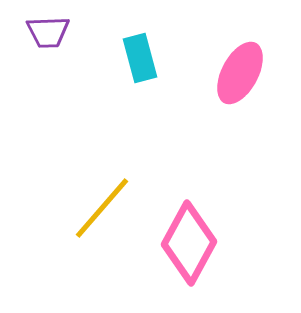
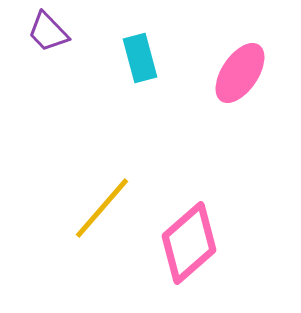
purple trapezoid: rotated 48 degrees clockwise
pink ellipse: rotated 6 degrees clockwise
pink diamond: rotated 20 degrees clockwise
